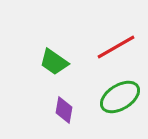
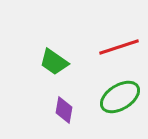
red line: moved 3 px right; rotated 12 degrees clockwise
